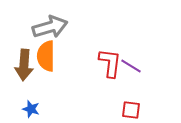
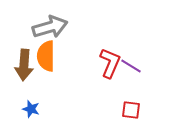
red L-shape: rotated 16 degrees clockwise
